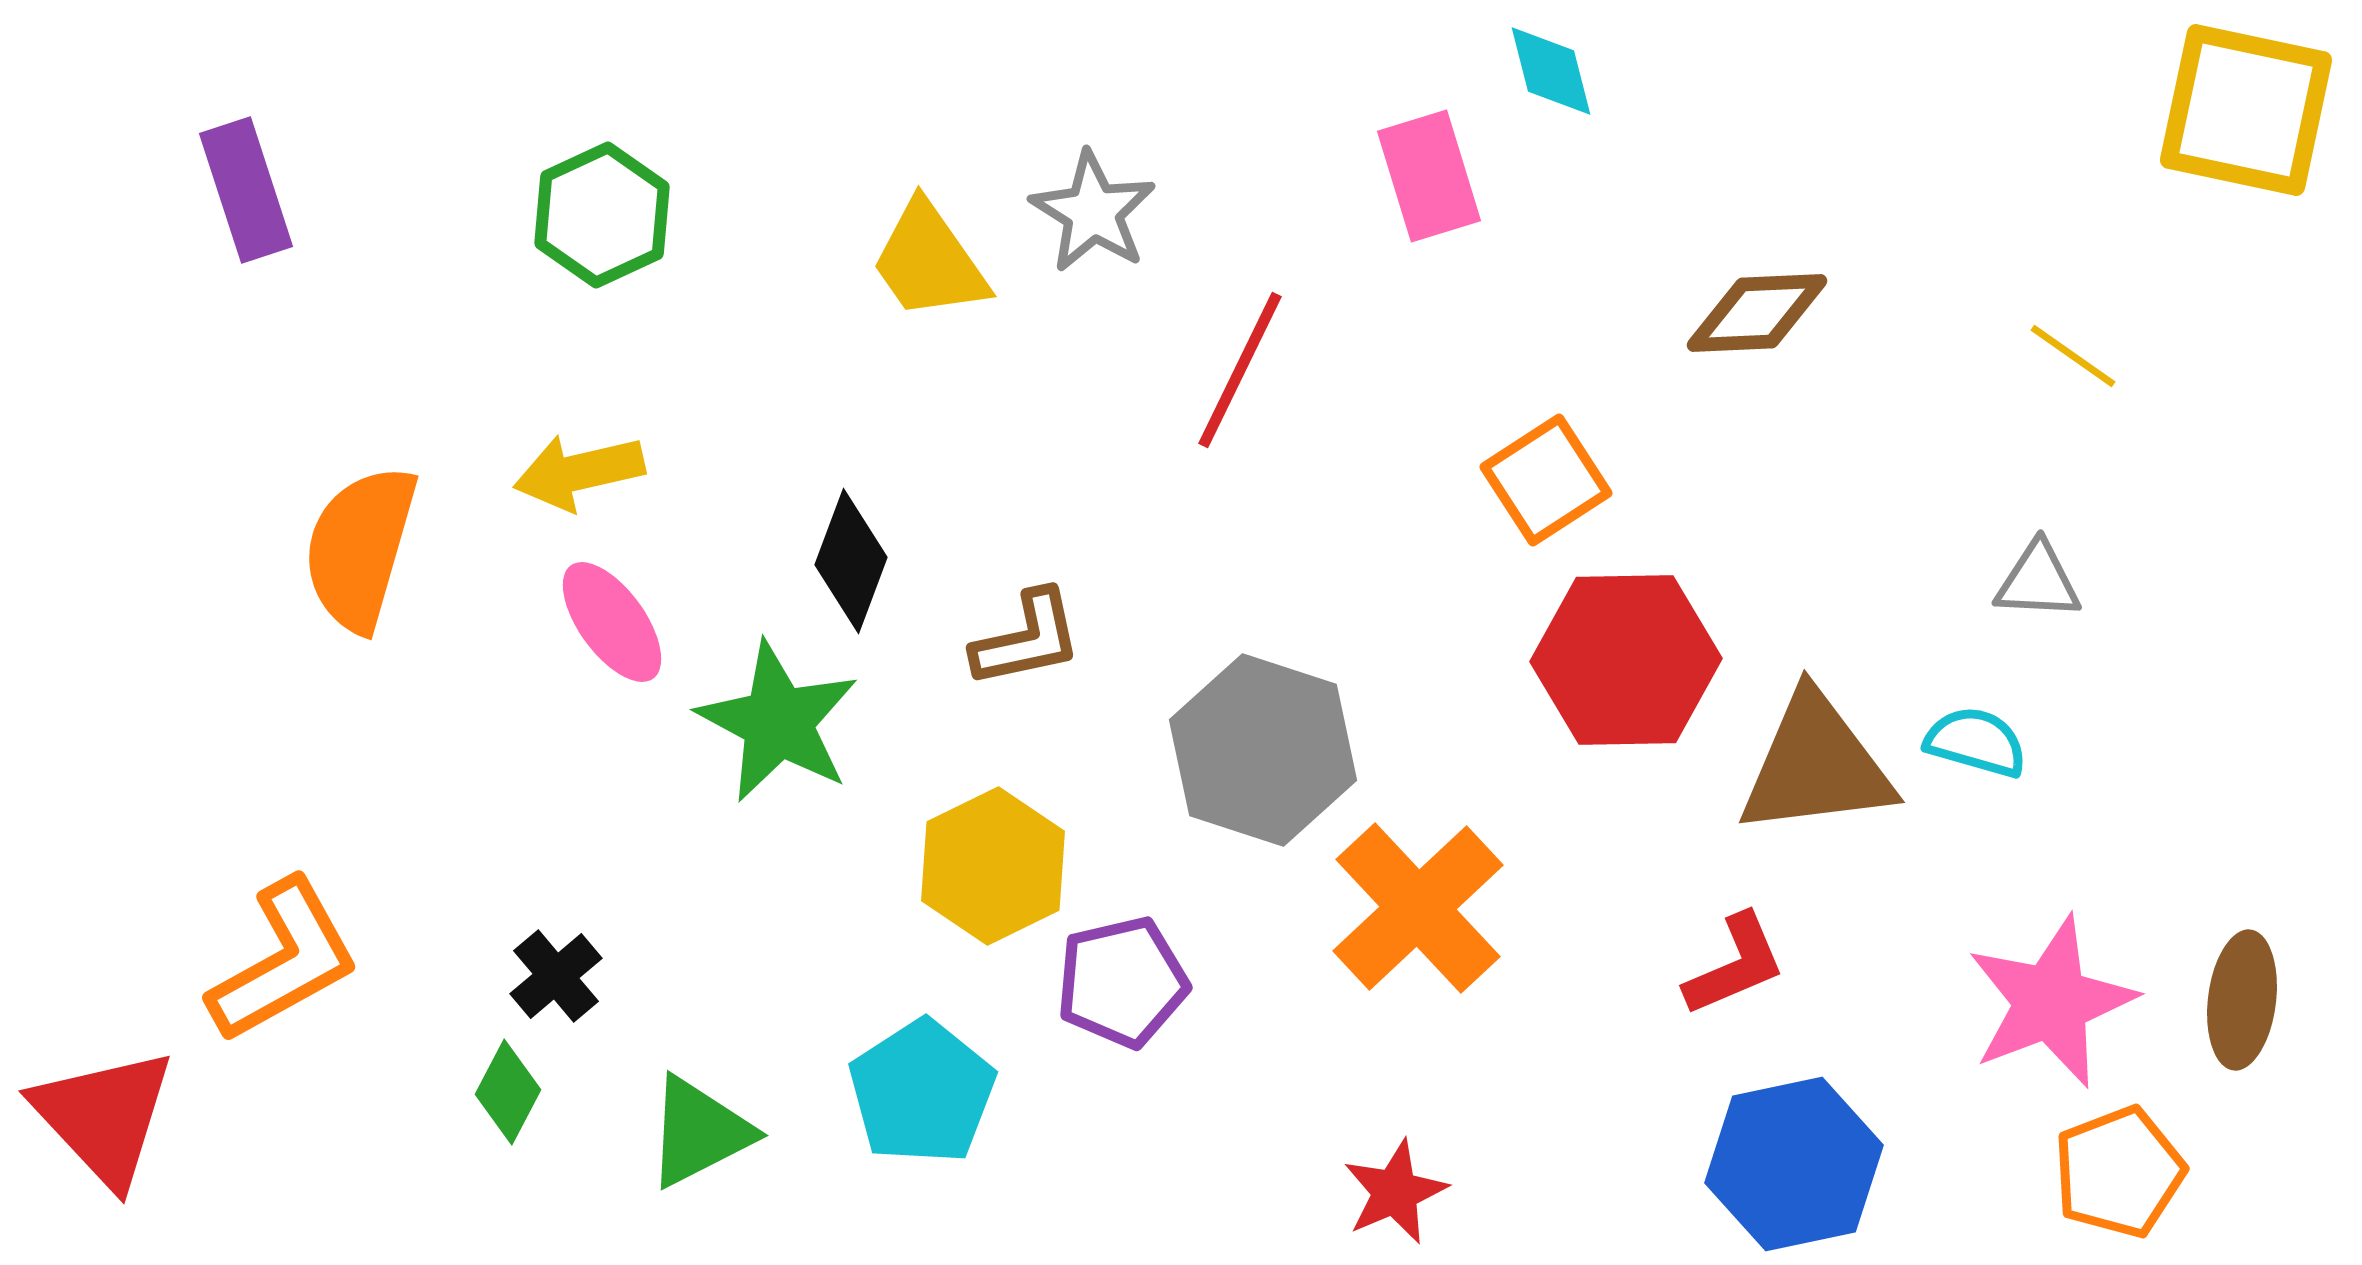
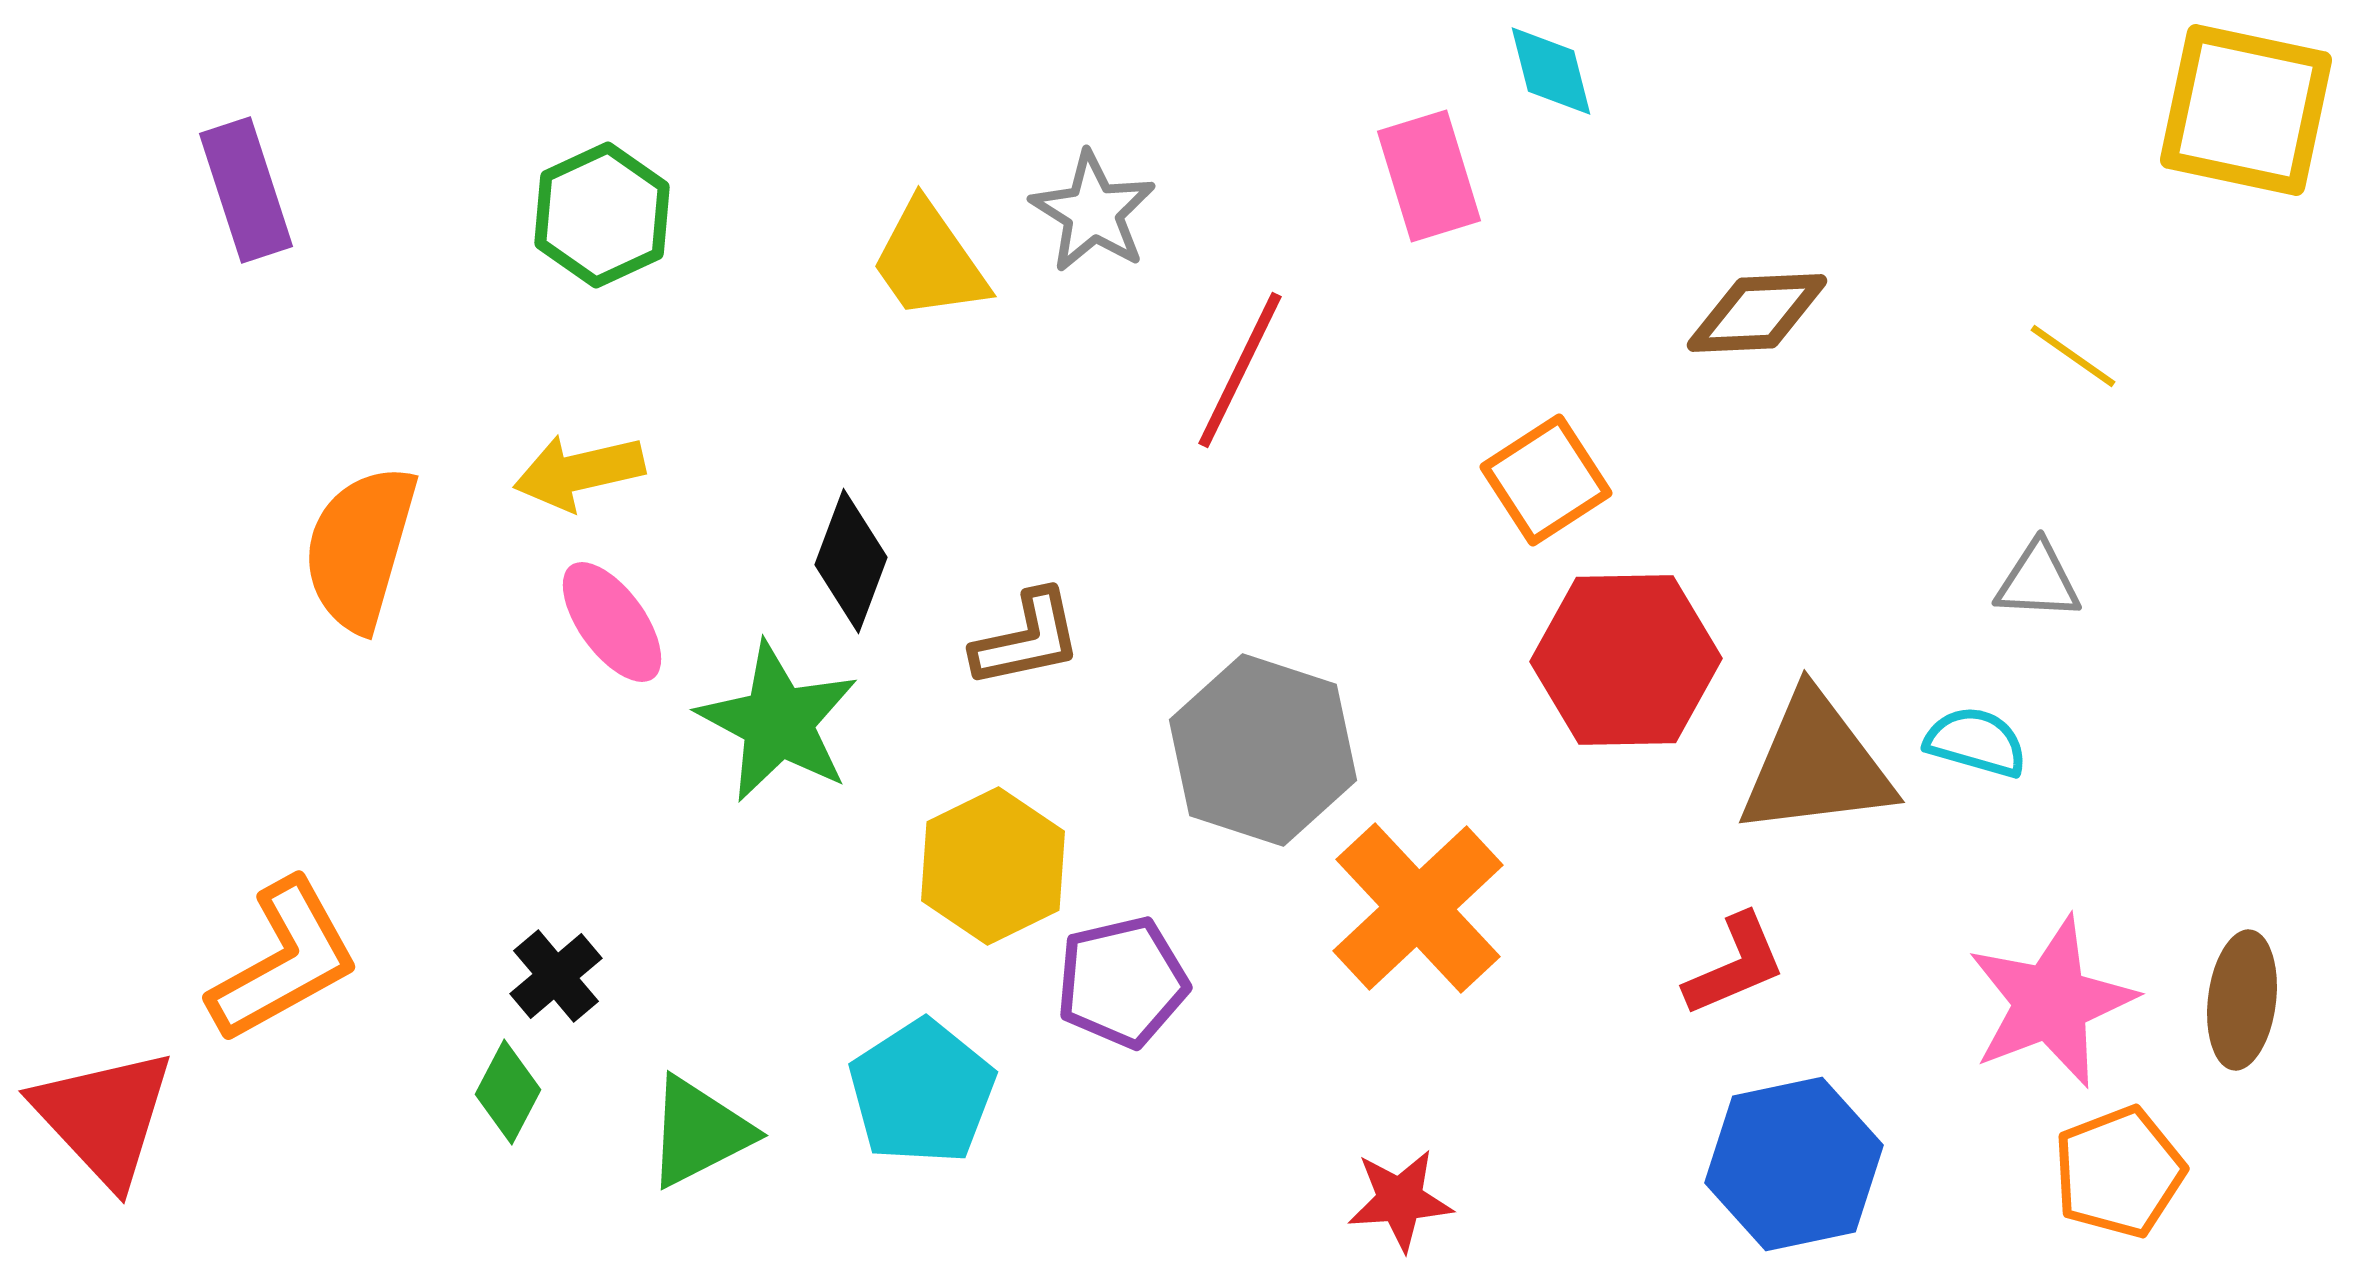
red star: moved 5 px right, 8 px down; rotated 19 degrees clockwise
